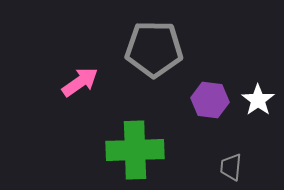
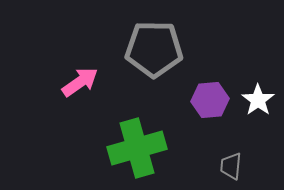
purple hexagon: rotated 12 degrees counterclockwise
green cross: moved 2 px right, 2 px up; rotated 14 degrees counterclockwise
gray trapezoid: moved 1 px up
